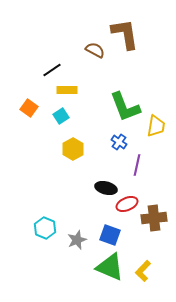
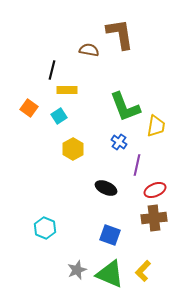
brown L-shape: moved 5 px left
brown semicircle: moved 6 px left; rotated 18 degrees counterclockwise
black line: rotated 42 degrees counterclockwise
cyan square: moved 2 px left
black ellipse: rotated 10 degrees clockwise
red ellipse: moved 28 px right, 14 px up
gray star: moved 30 px down
green triangle: moved 7 px down
